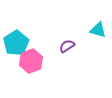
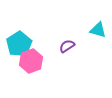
cyan pentagon: moved 3 px right, 1 px down
